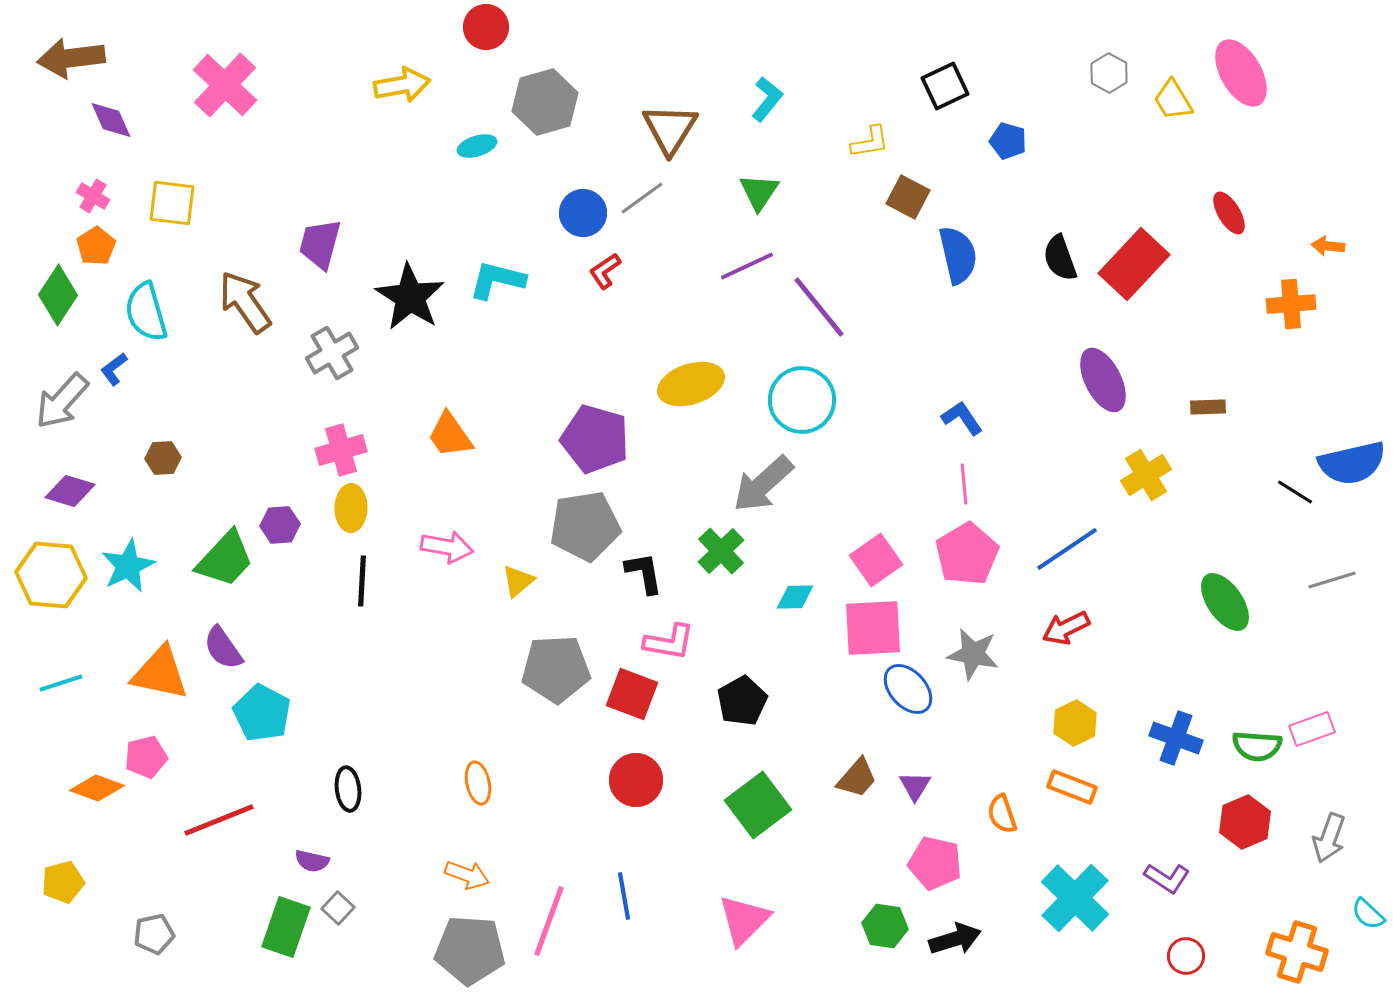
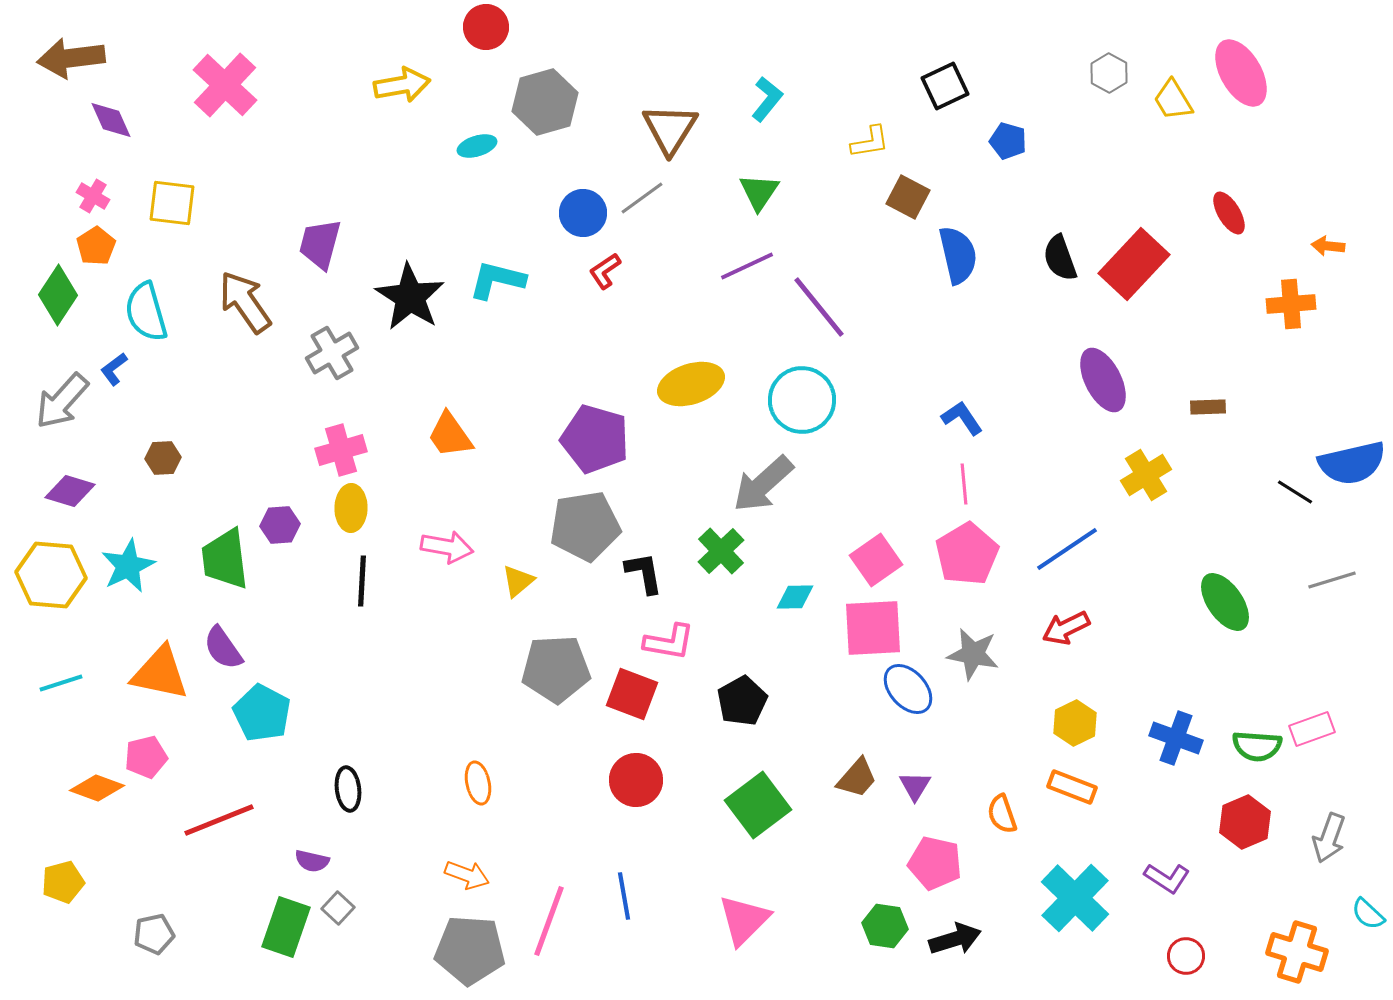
green trapezoid at (225, 559): rotated 130 degrees clockwise
